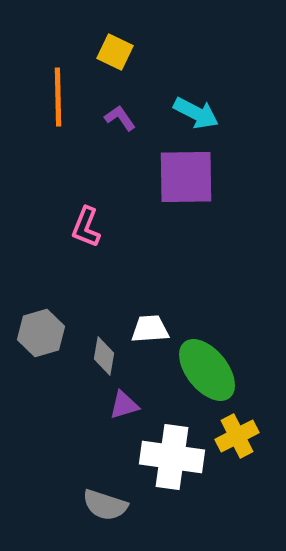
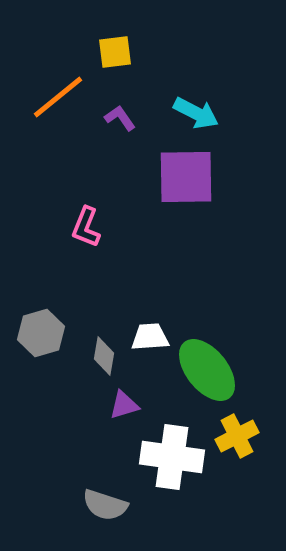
yellow square: rotated 33 degrees counterclockwise
orange line: rotated 52 degrees clockwise
white trapezoid: moved 8 px down
